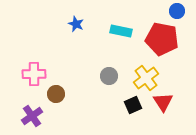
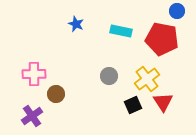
yellow cross: moved 1 px right, 1 px down
